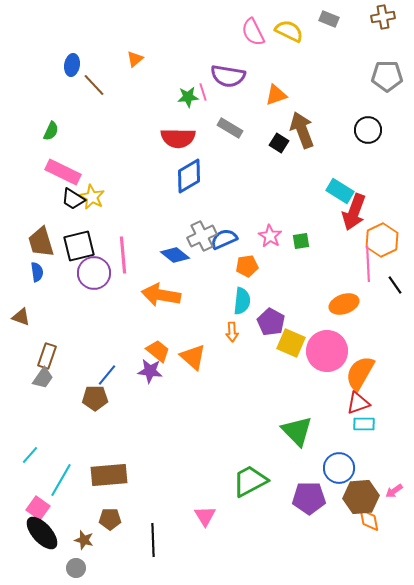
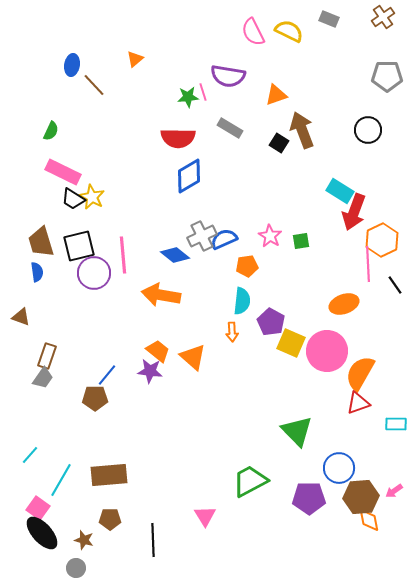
brown cross at (383, 17): rotated 25 degrees counterclockwise
cyan rectangle at (364, 424): moved 32 px right
